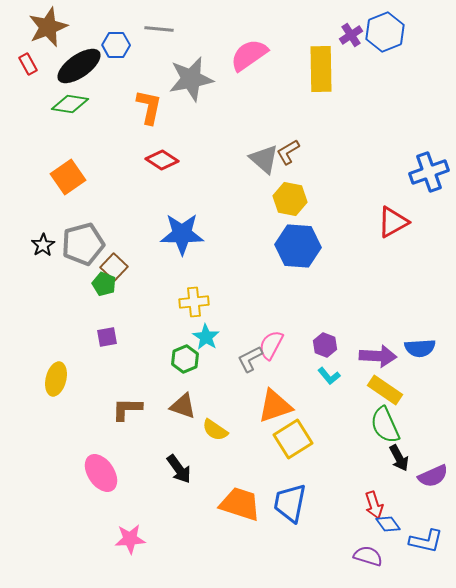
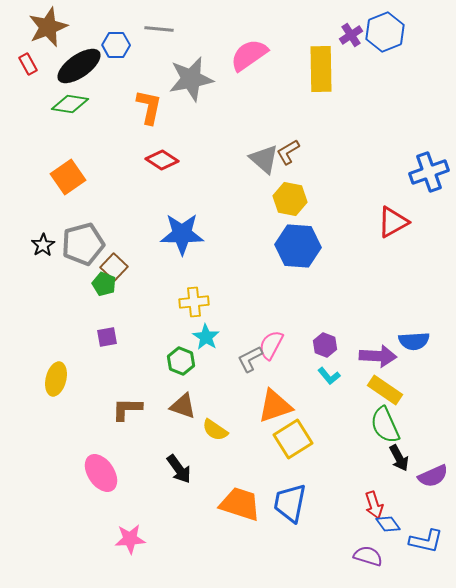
blue semicircle at (420, 348): moved 6 px left, 7 px up
green hexagon at (185, 359): moved 4 px left, 2 px down; rotated 16 degrees counterclockwise
